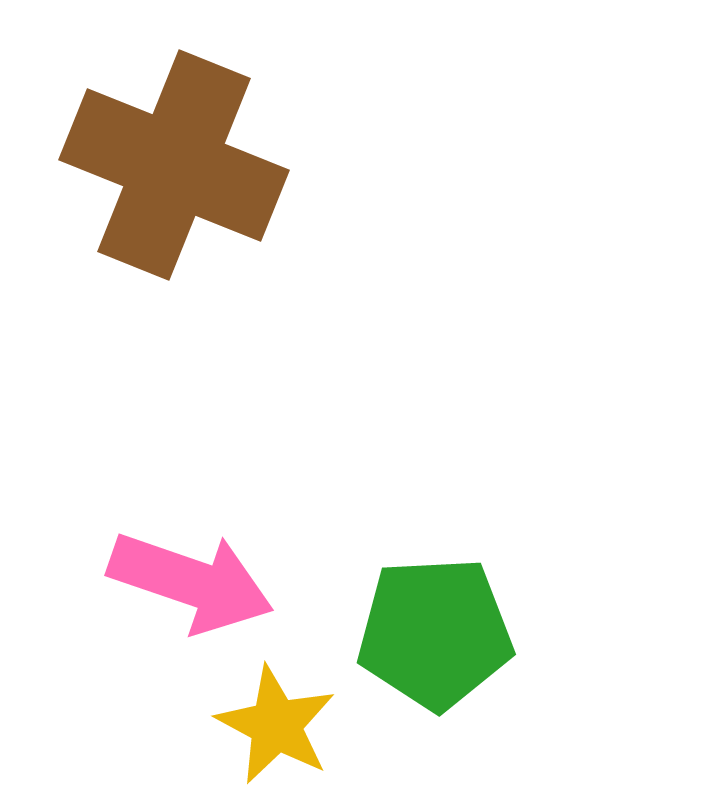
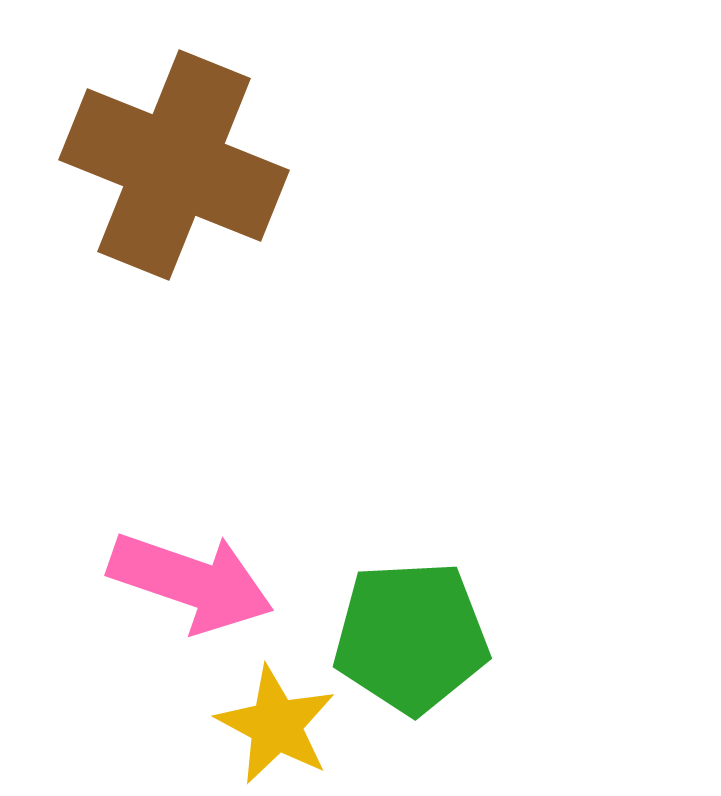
green pentagon: moved 24 px left, 4 px down
